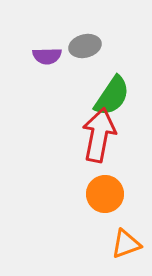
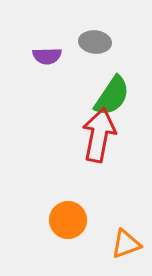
gray ellipse: moved 10 px right, 4 px up; rotated 20 degrees clockwise
orange circle: moved 37 px left, 26 px down
